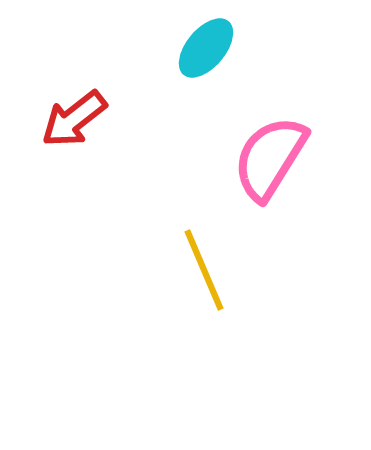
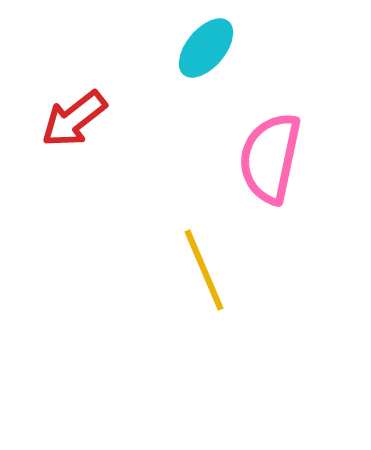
pink semicircle: rotated 20 degrees counterclockwise
